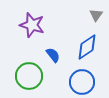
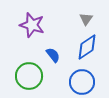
gray triangle: moved 10 px left, 4 px down
